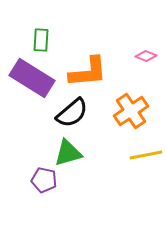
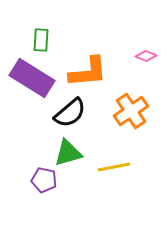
black semicircle: moved 2 px left
yellow line: moved 32 px left, 12 px down
